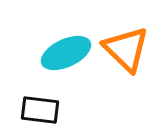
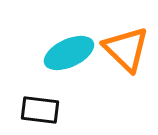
cyan ellipse: moved 3 px right
